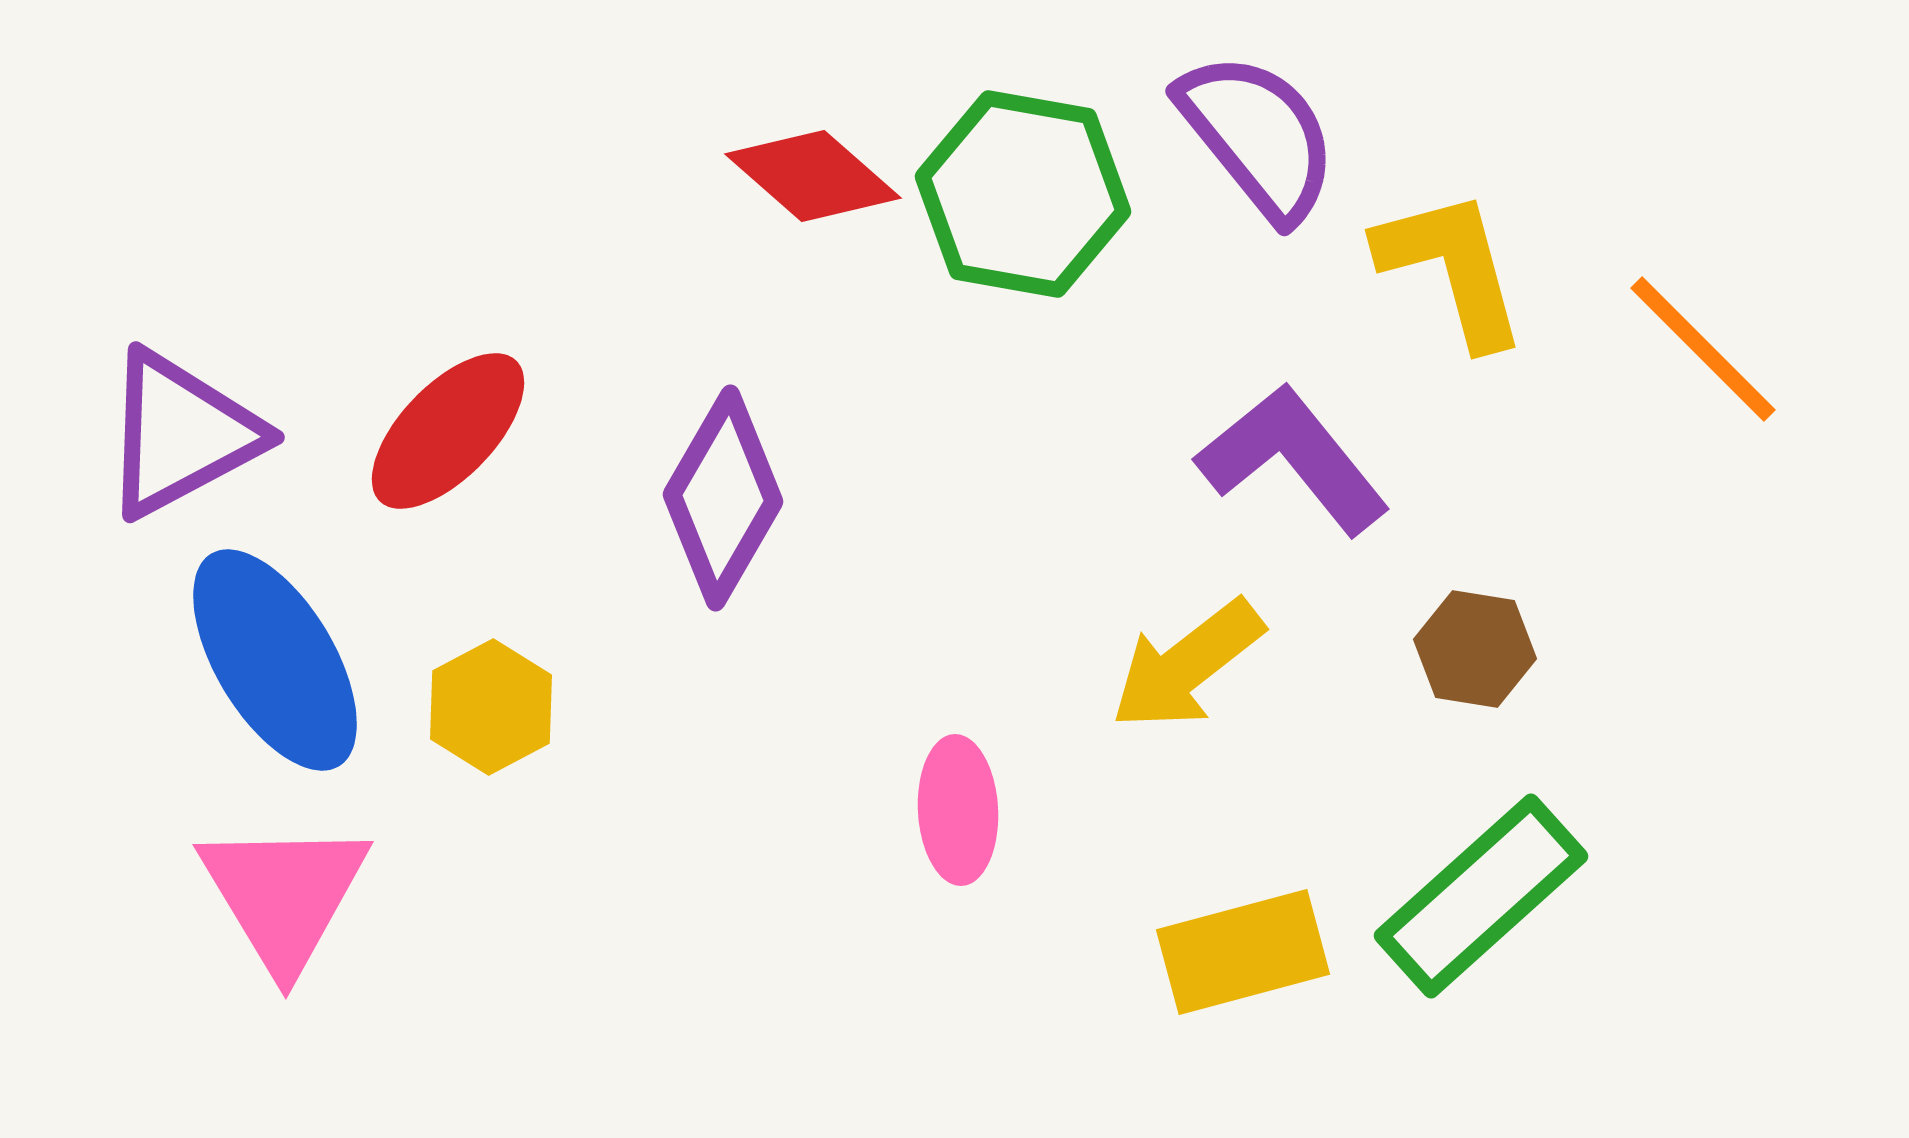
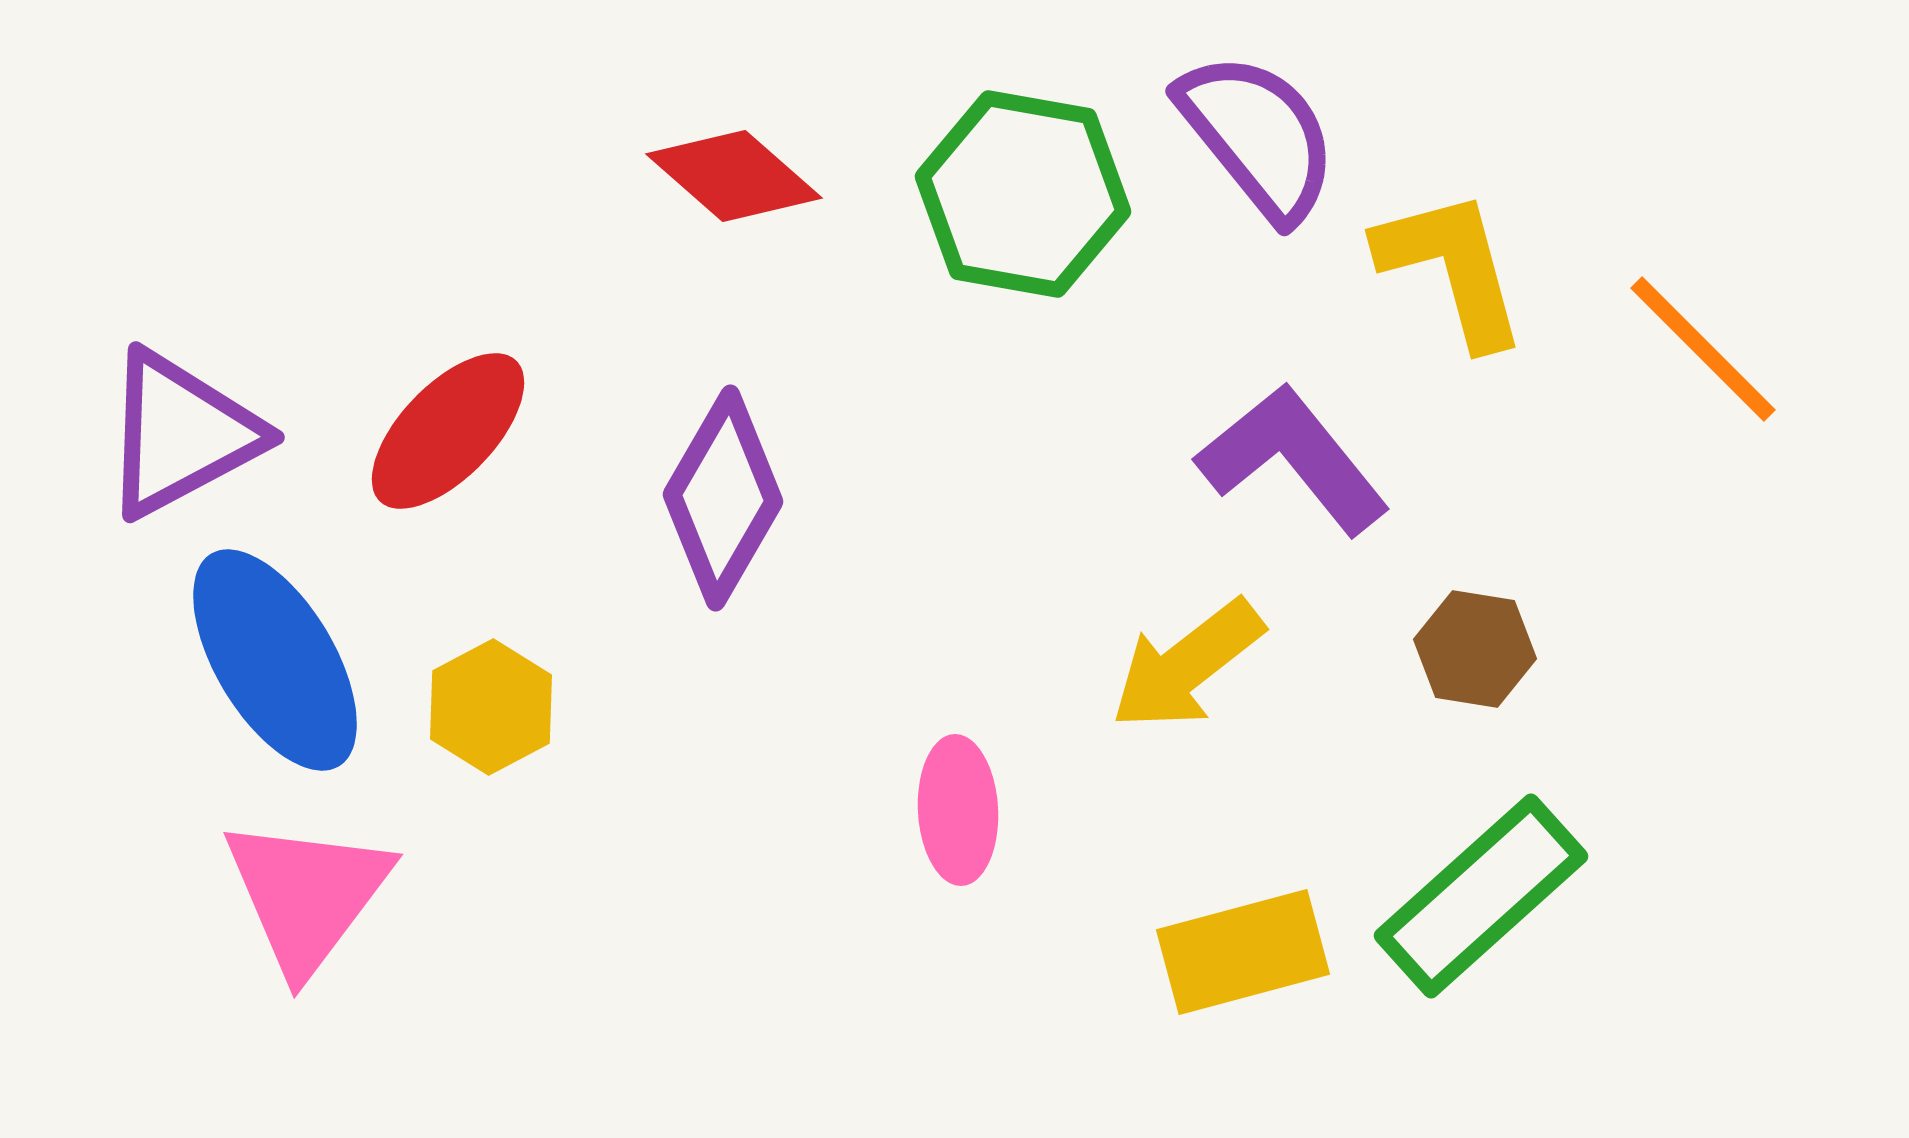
red diamond: moved 79 px left
pink triangle: moved 23 px right; rotated 8 degrees clockwise
